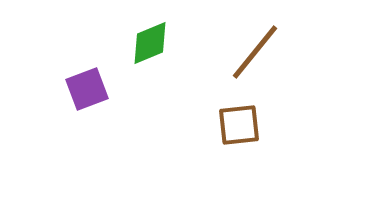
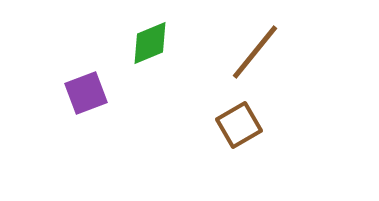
purple square: moved 1 px left, 4 px down
brown square: rotated 24 degrees counterclockwise
